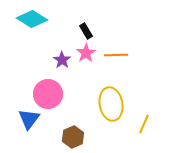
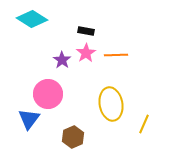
black rectangle: rotated 49 degrees counterclockwise
